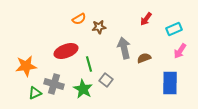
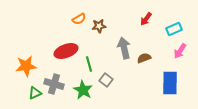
brown star: moved 1 px up
green star: moved 1 px down
